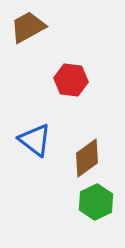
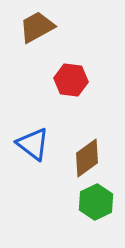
brown trapezoid: moved 9 px right
blue triangle: moved 2 px left, 4 px down
